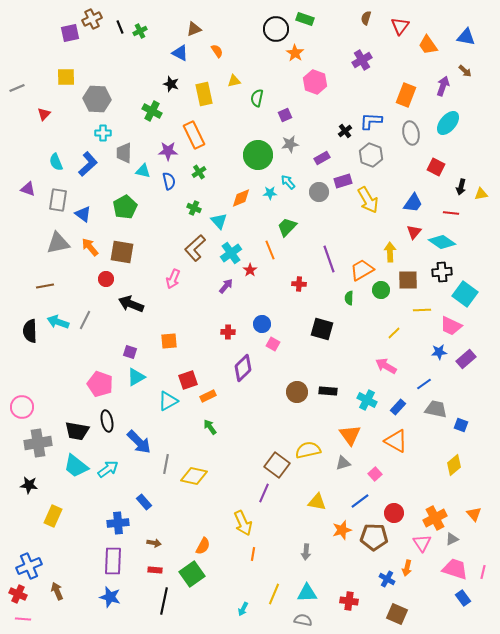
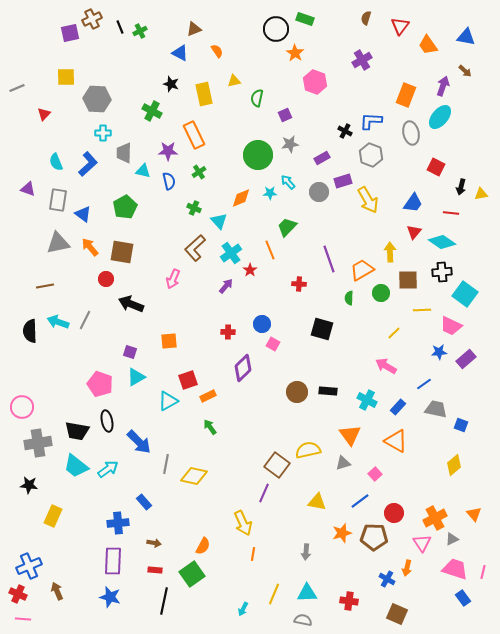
cyan ellipse at (448, 123): moved 8 px left, 6 px up
black cross at (345, 131): rotated 24 degrees counterclockwise
green circle at (381, 290): moved 3 px down
orange star at (342, 530): moved 3 px down
